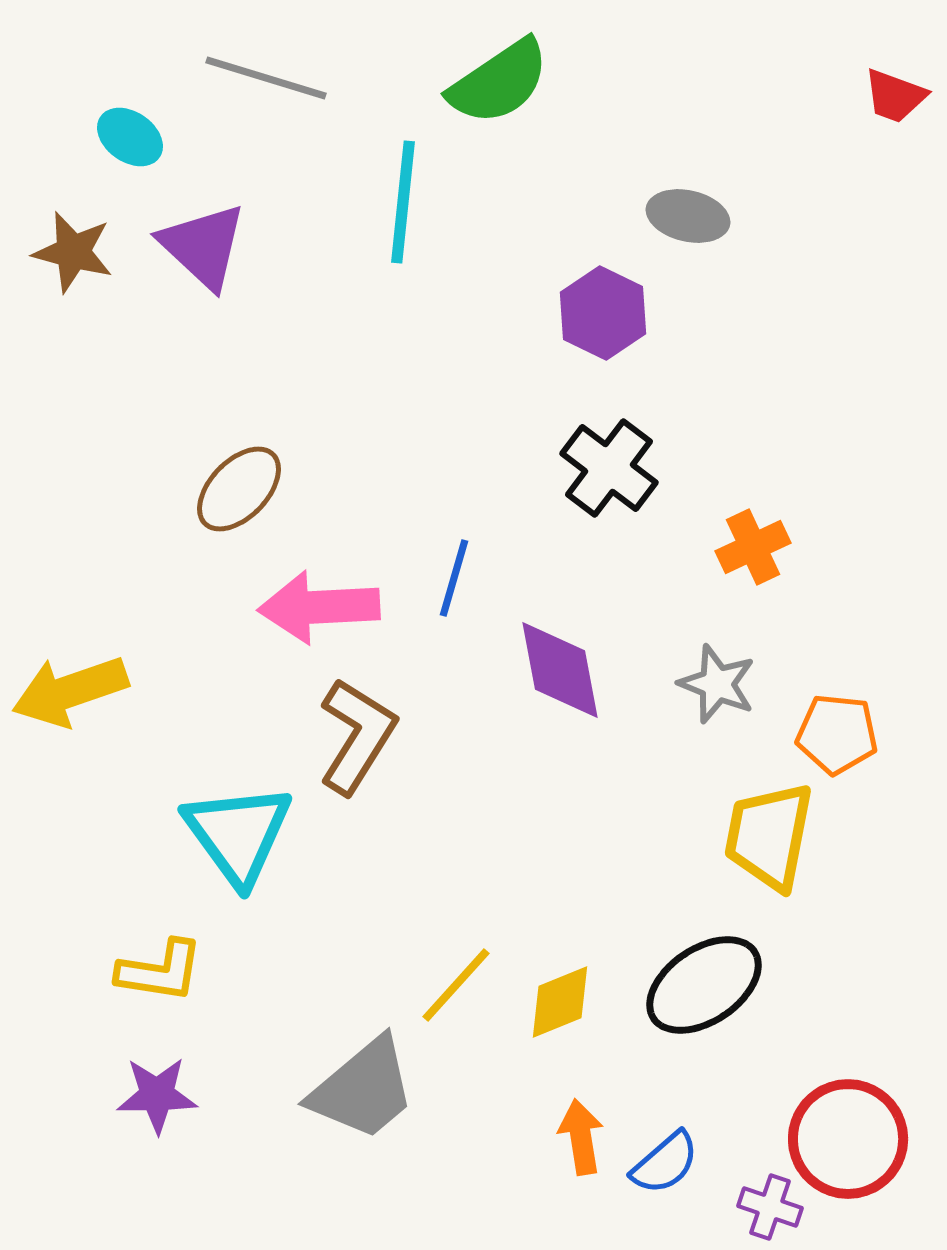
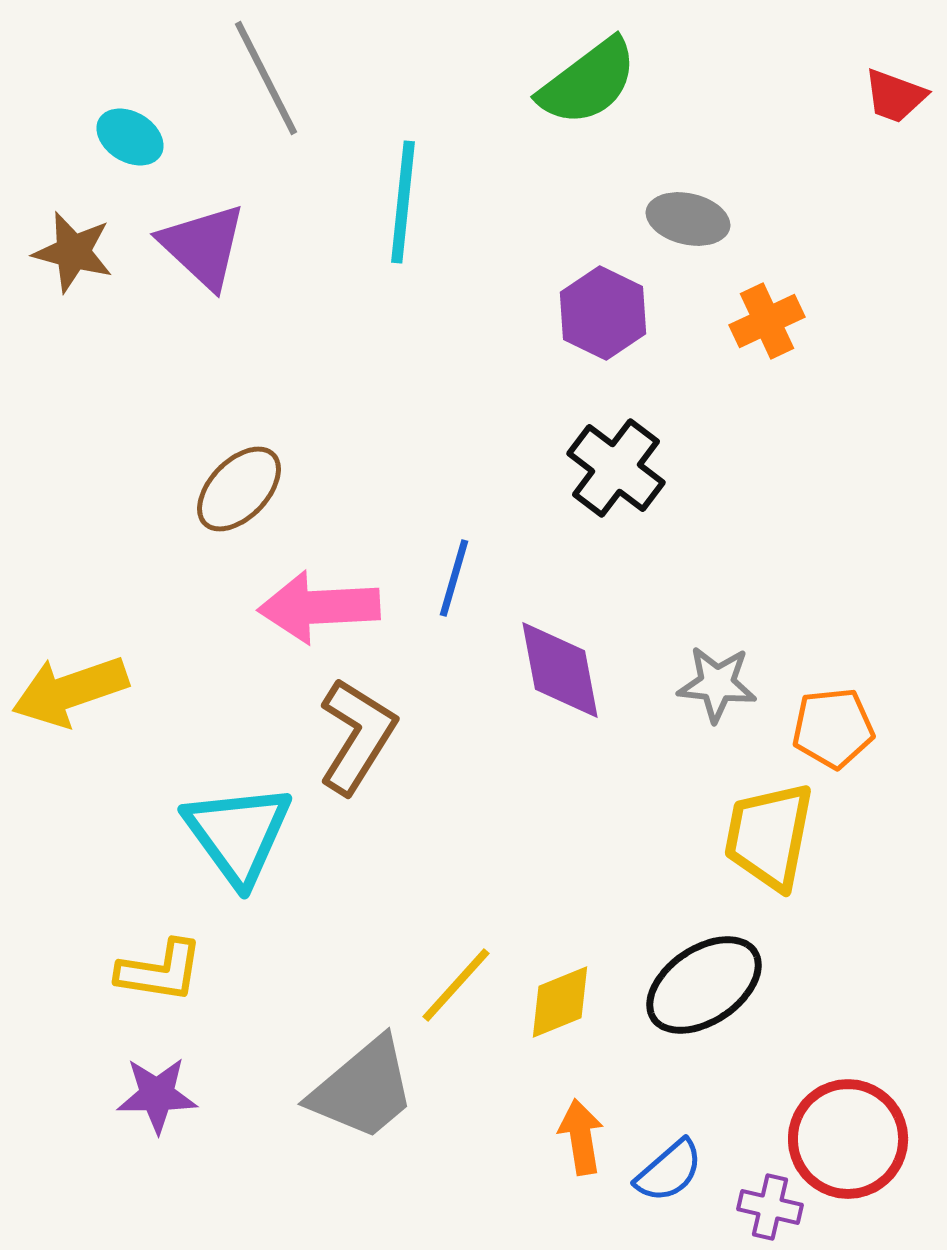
gray line: rotated 46 degrees clockwise
green semicircle: moved 89 px right; rotated 3 degrees counterclockwise
cyan ellipse: rotated 4 degrees counterclockwise
gray ellipse: moved 3 px down
black cross: moved 7 px right
orange cross: moved 14 px right, 226 px up
gray star: rotated 16 degrees counterclockwise
orange pentagon: moved 4 px left, 6 px up; rotated 12 degrees counterclockwise
blue semicircle: moved 4 px right, 8 px down
purple cross: rotated 6 degrees counterclockwise
